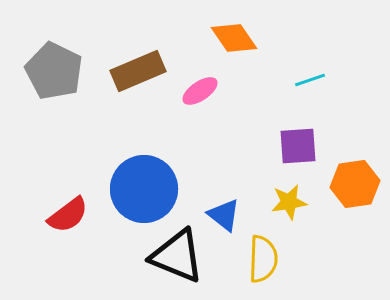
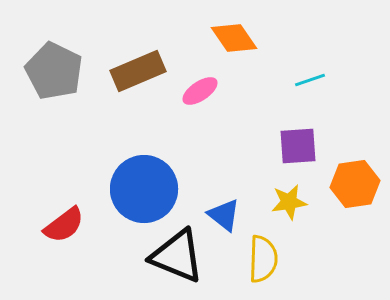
red semicircle: moved 4 px left, 10 px down
